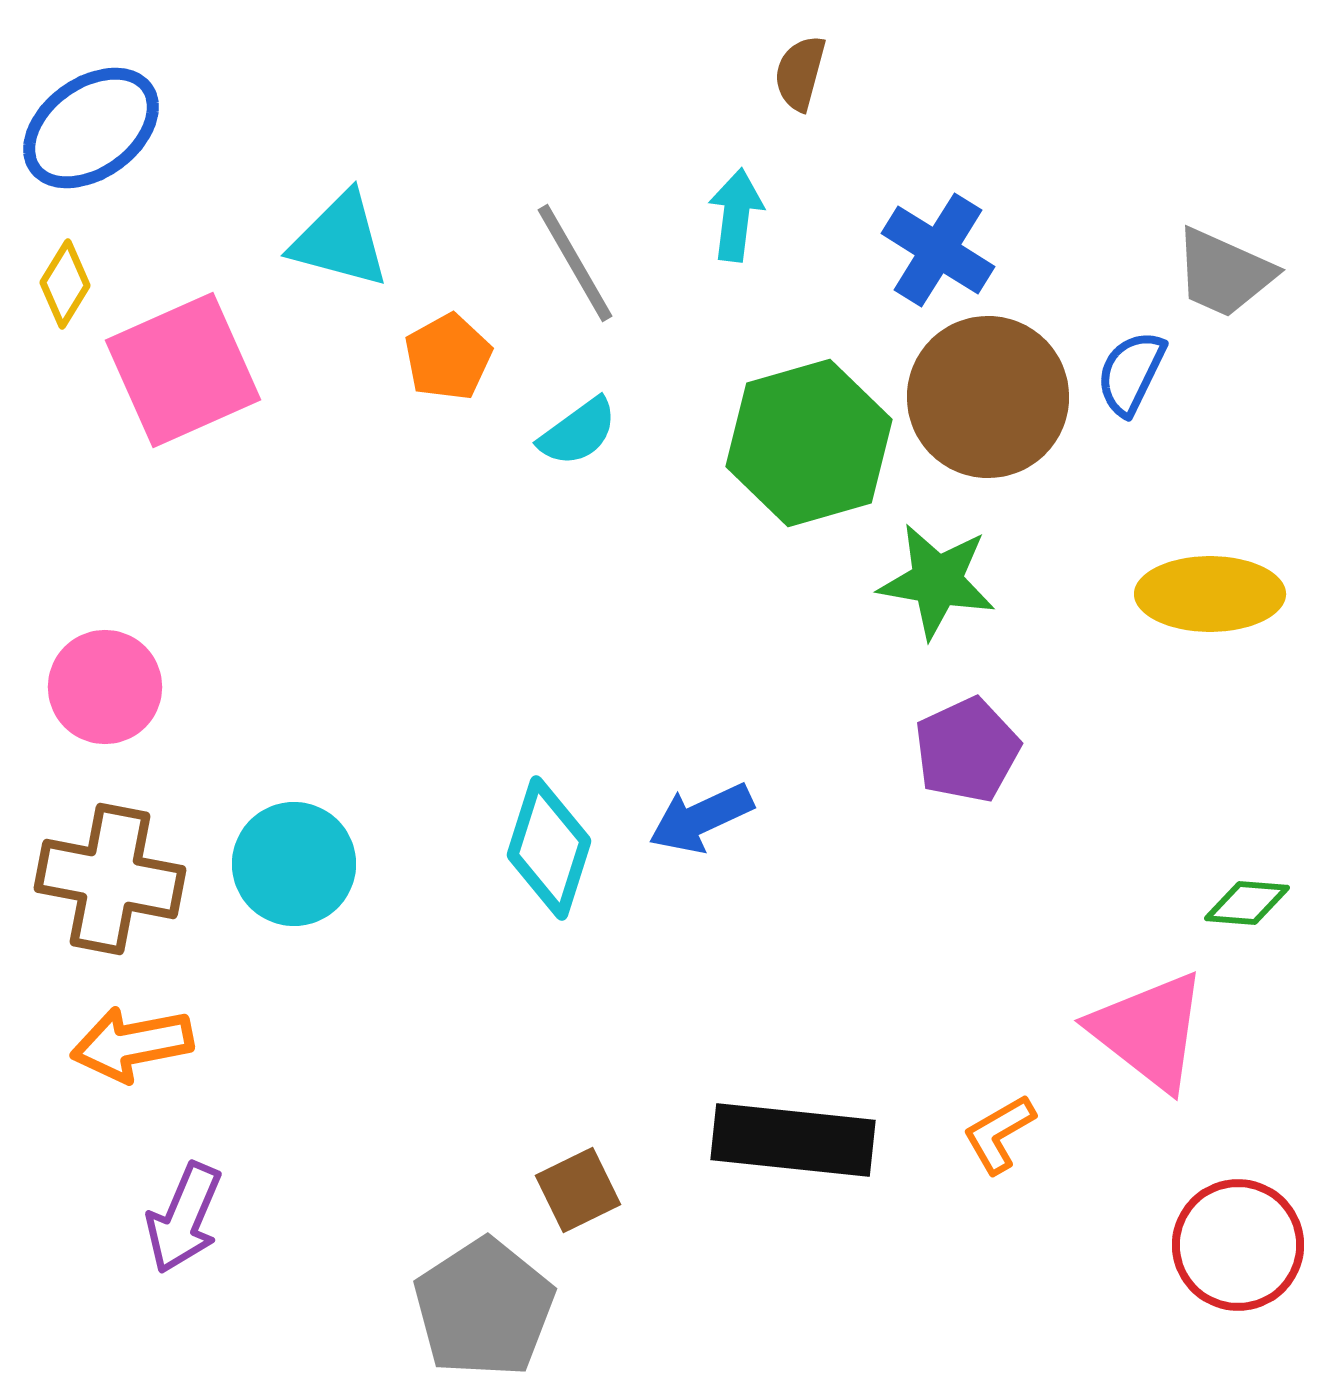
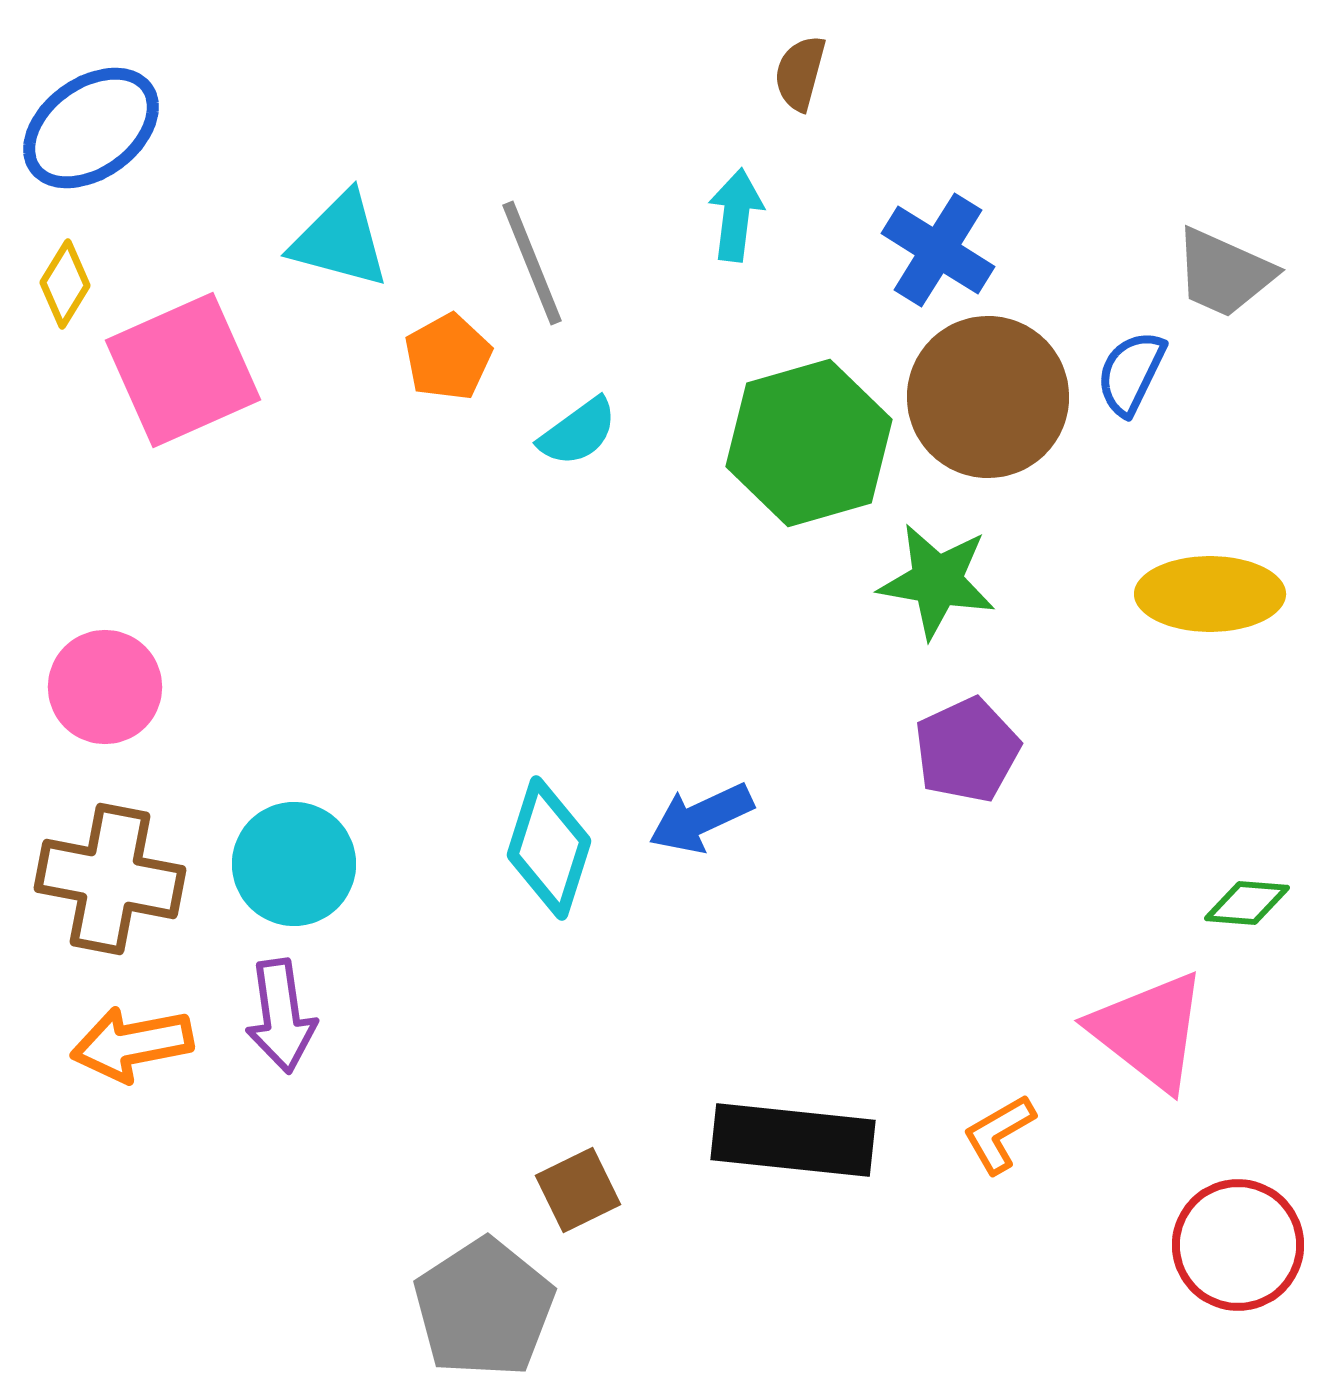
gray line: moved 43 px left; rotated 8 degrees clockwise
purple arrow: moved 97 px right, 202 px up; rotated 31 degrees counterclockwise
